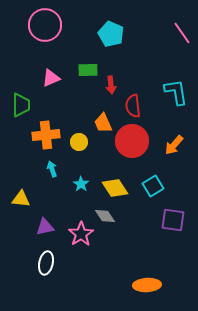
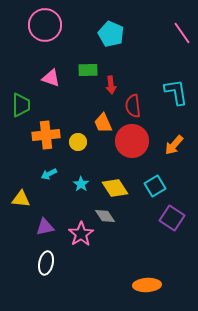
pink triangle: rotated 42 degrees clockwise
yellow circle: moved 1 px left
cyan arrow: moved 3 px left, 5 px down; rotated 98 degrees counterclockwise
cyan square: moved 2 px right
purple square: moved 1 px left, 2 px up; rotated 25 degrees clockwise
